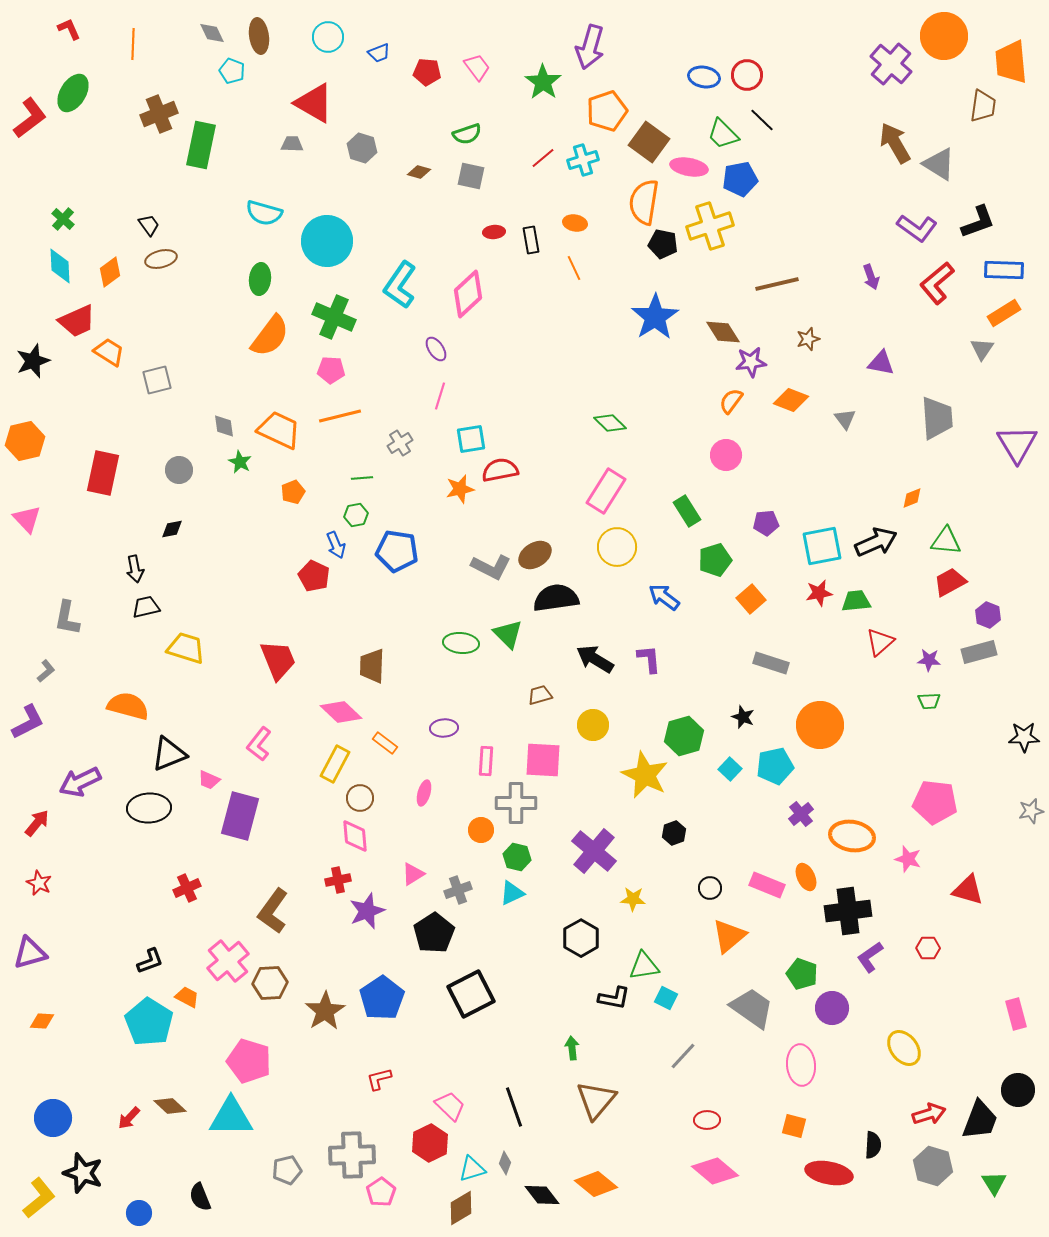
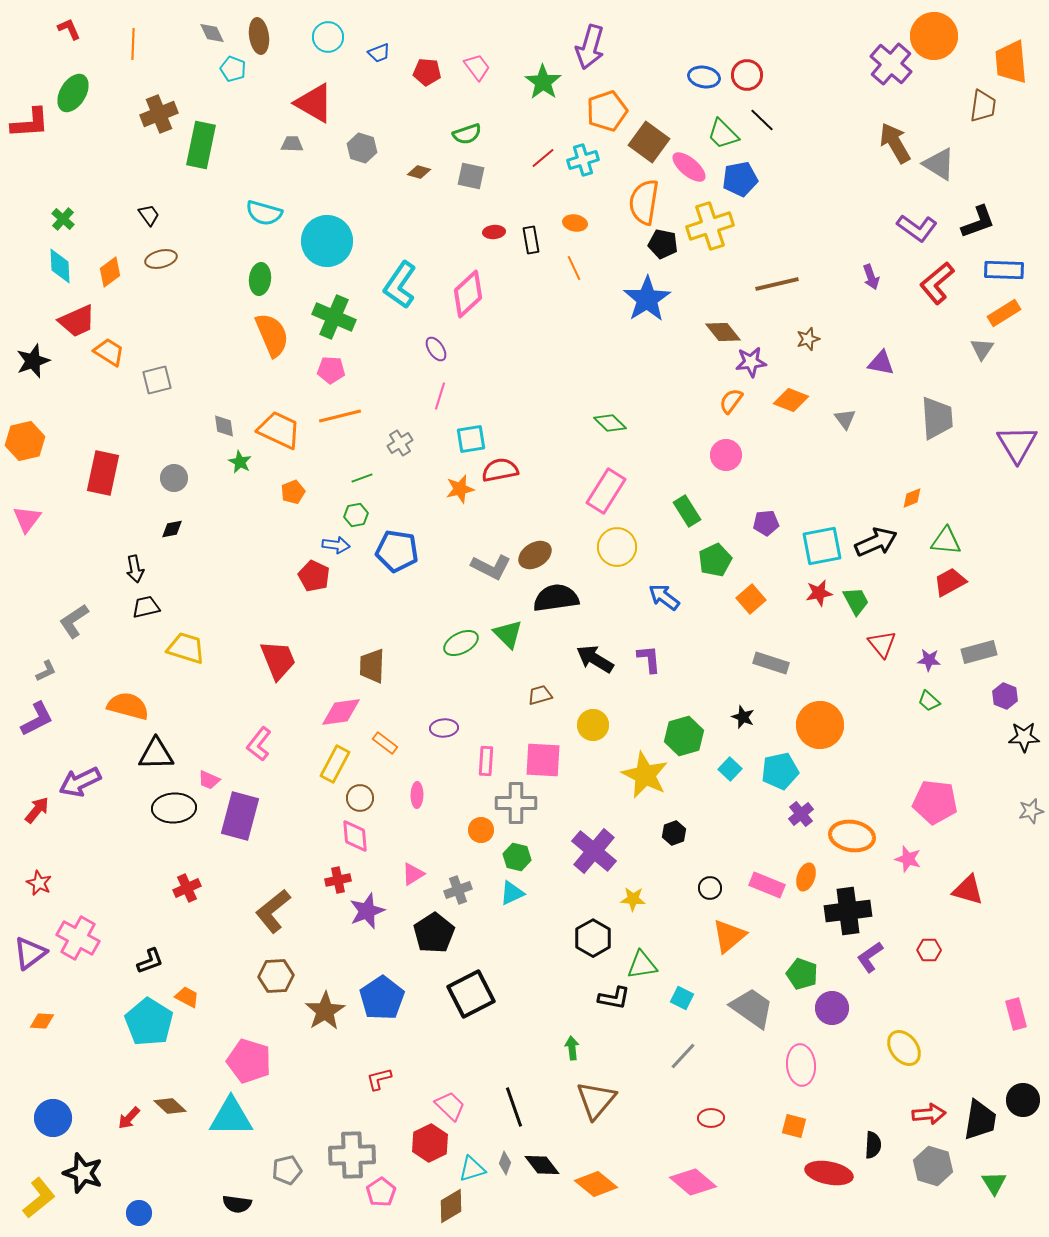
orange circle at (944, 36): moved 10 px left
cyan pentagon at (232, 71): moved 1 px right, 2 px up
red L-shape at (30, 118): moved 5 px down; rotated 33 degrees clockwise
pink ellipse at (689, 167): rotated 30 degrees clockwise
black trapezoid at (149, 225): moved 10 px up
blue star at (655, 317): moved 8 px left, 18 px up
brown diamond at (723, 332): rotated 6 degrees counterclockwise
orange semicircle at (270, 336): moved 2 px right, 1 px up; rotated 60 degrees counterclockwise
gray circle at (179, 470): moved 5 px left, 8 px down
green line at (362, 478): rotated 15 degrees counterclockwise
pink triangle at (27, 519): rotated 20 degrees clockwise
blue arrow at (336, 545): rotated 60 degrees counterclockwise
green pentagon at (715, 560): rotated 8 degrees counterclockwise
green trapezoid at (856, 601): rotated 68 degrees clockwise
purple hexagon at (988, 615): moved 17 px right, 81 px down
gray L-shape at (67, 618): moved 7 px right, 3 px down; rotated 45 degrees clockwise
red triangle at (880, 642): moved 2 px right, 2 px down; rotated 28 degrees counterclockwise
green ellipse at (461, 643): rotated 32 degrees counterclockwise
gray L-shape at (46, 671): rotated 15 degrees clockwise
green trapezoid at (929, 701): rotated 45 degrees clockwise
pink diamond at (341, 712): rotated 51 degrees counterclockwise
purple L-shape at (28, 722): moved 9 px right, 3 px up
black triangle at (169, 754): moved 13 px left; rotated 21 degrees clockwise
cyan pentagon at (775, 766): moved 5 px right, 5 px down
pink ellipse at (424, 793): moved 7 px left, 2 px down; rotated 15 degrees counterclockwise
black ellipse at (149, 808): moved 25 px right
red arrow at (37, 823): moved 13 px up
orange ellipse at (806, 877): rotated 44 degrees clockwise
brown L-shape at (273, 911): rotated 15 degrees clockwise
black hexagon at (581, 938): moved 12 px right
red hexagon at (928, 948): moved 1 px right, 2 px down
purple triangle at (30, 953): rotated 21 degrees counterclockwise
pink cross at (228, 961): moved 150 px left, 23 px up; rotated 21 degrees counterclockwise
green triangle at (644, 966): moved 2 px left, 1 px up
brown hexagon at (270, 983): moved 6 px right, 7 px up
cyan square at (666, 998): moved 16 px right
black circle at (1018, 1090): moved 5 px right, 10 px down
red arrow at (929, 1114): rotated 12 degrees clockwise
red ellipse at (707, 1120): moved 4 px right, 2 px up
black trapezoid at (980, 1120): rotated 12 degrees counterclockwise
pink diamond at (715, 1171): moved 22 px left, 11 px down
black diamond at (542, 1195): moved 30 px up
black semicircle at (200, 1197): moved 37 px right, 7 px down; rotated 60 degrees counterclockwise
brown diamond at (461, 1208): moved 10 px left, 2 px up
